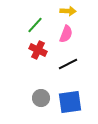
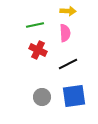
green line: rotated 36 degrees clockwise
pink semicircle: moved 1 px left, 1 px up; rotated 24 degrees counterclockwise
gray circle: moved 1 px right, 1 px up
blue square: moved 4 px right, 6 px up
